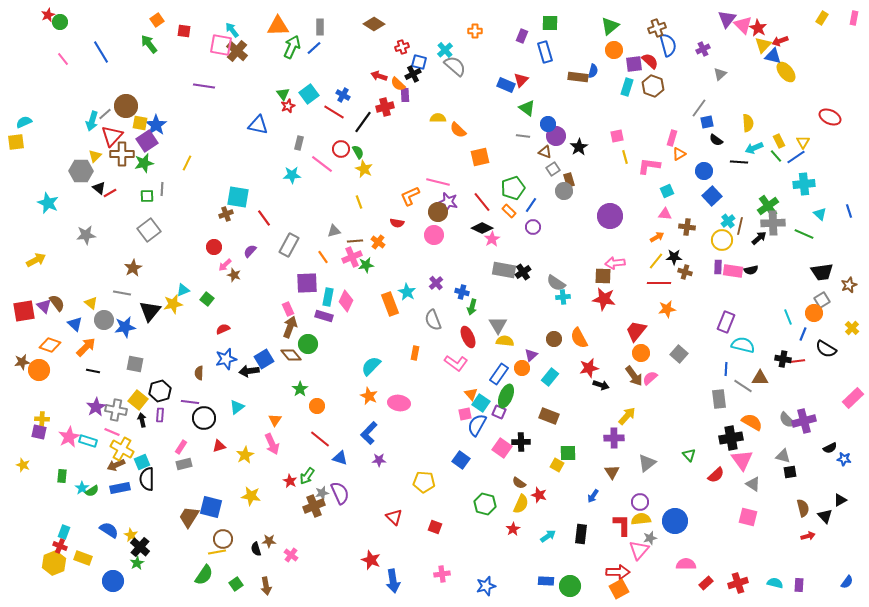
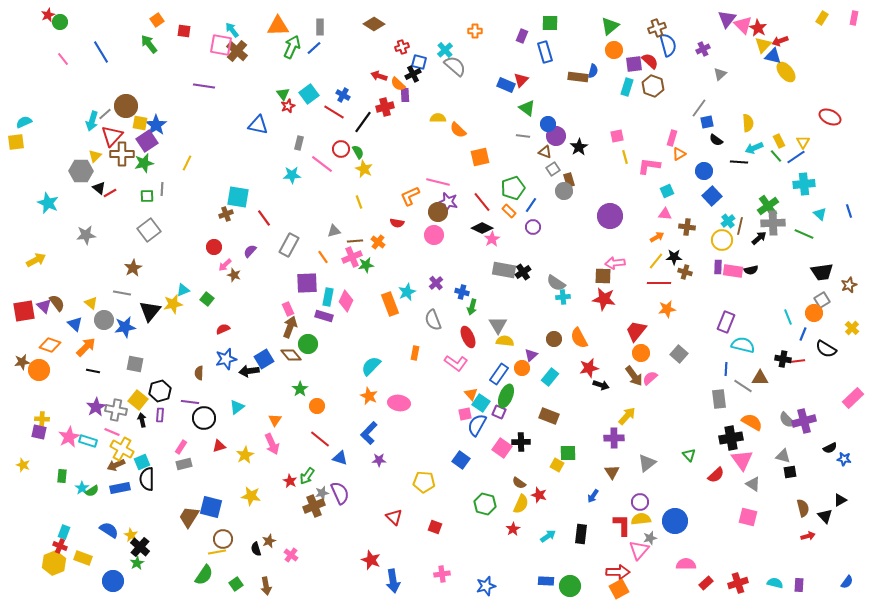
cyan star at (407, 292): rotated 18 degrees clockwise
brown star at (269, 541): rotated 24 degrees counterclockwise
